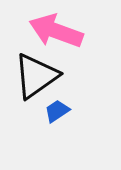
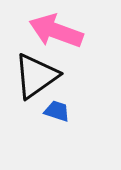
blue trapezoid: rotated 52 degrees clockwise
